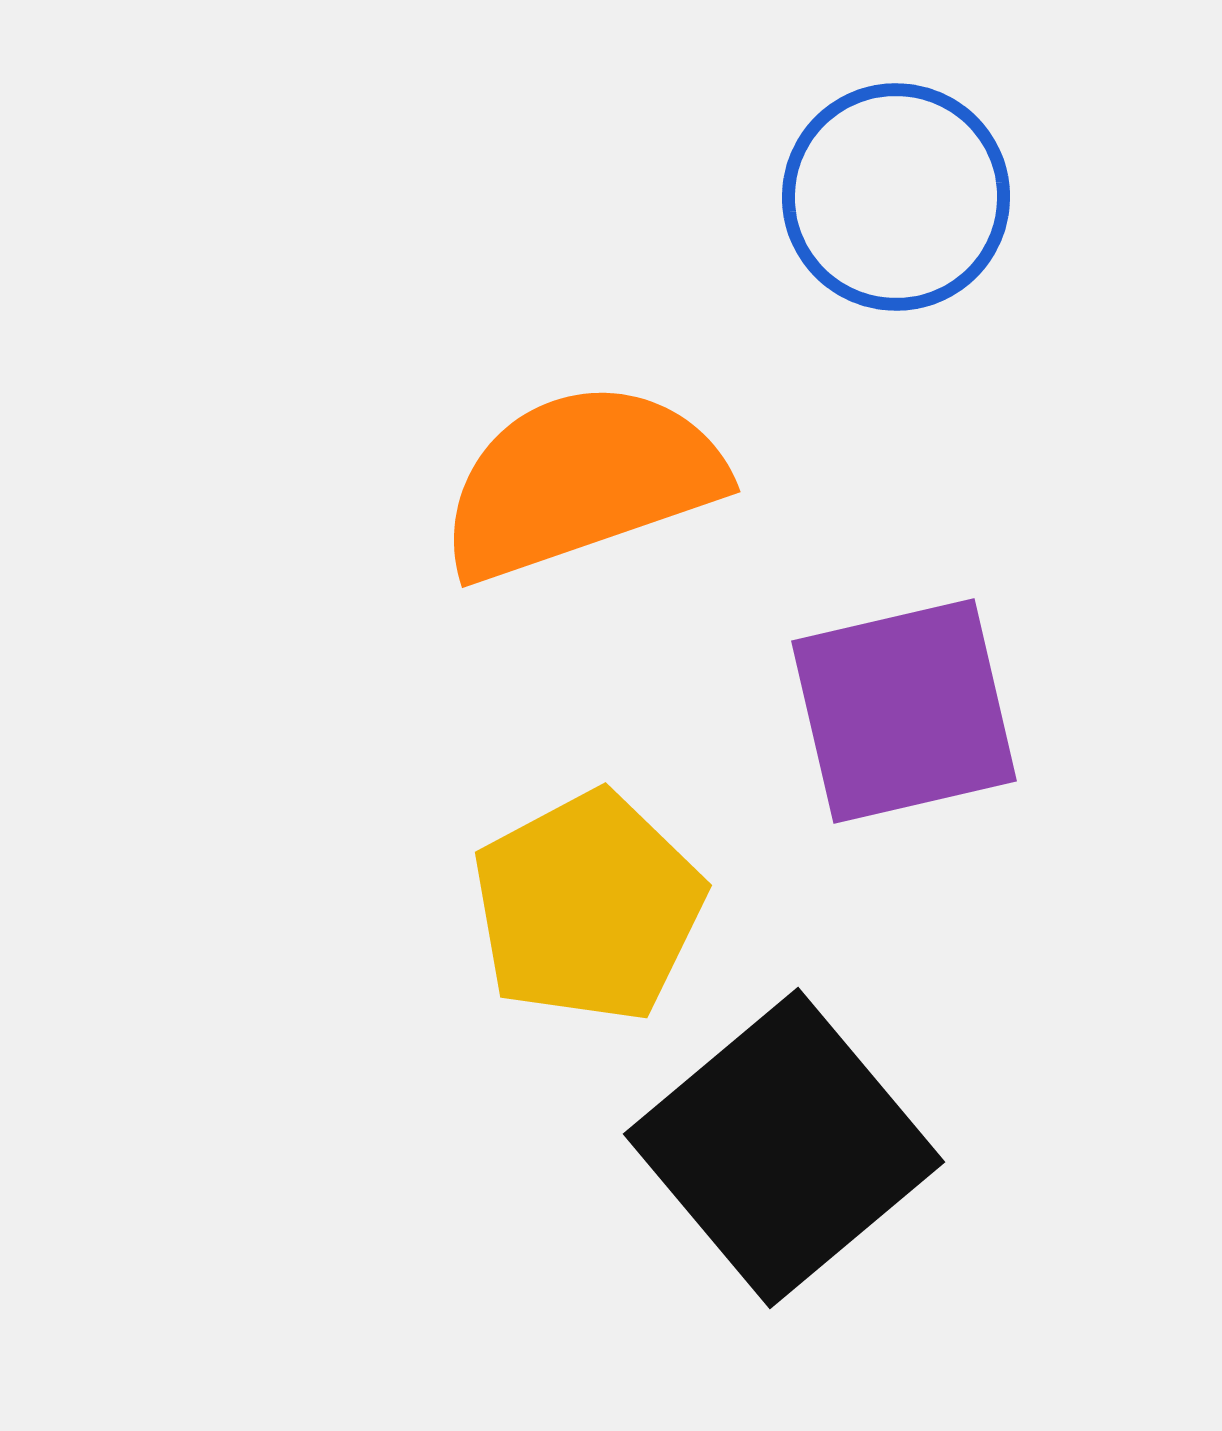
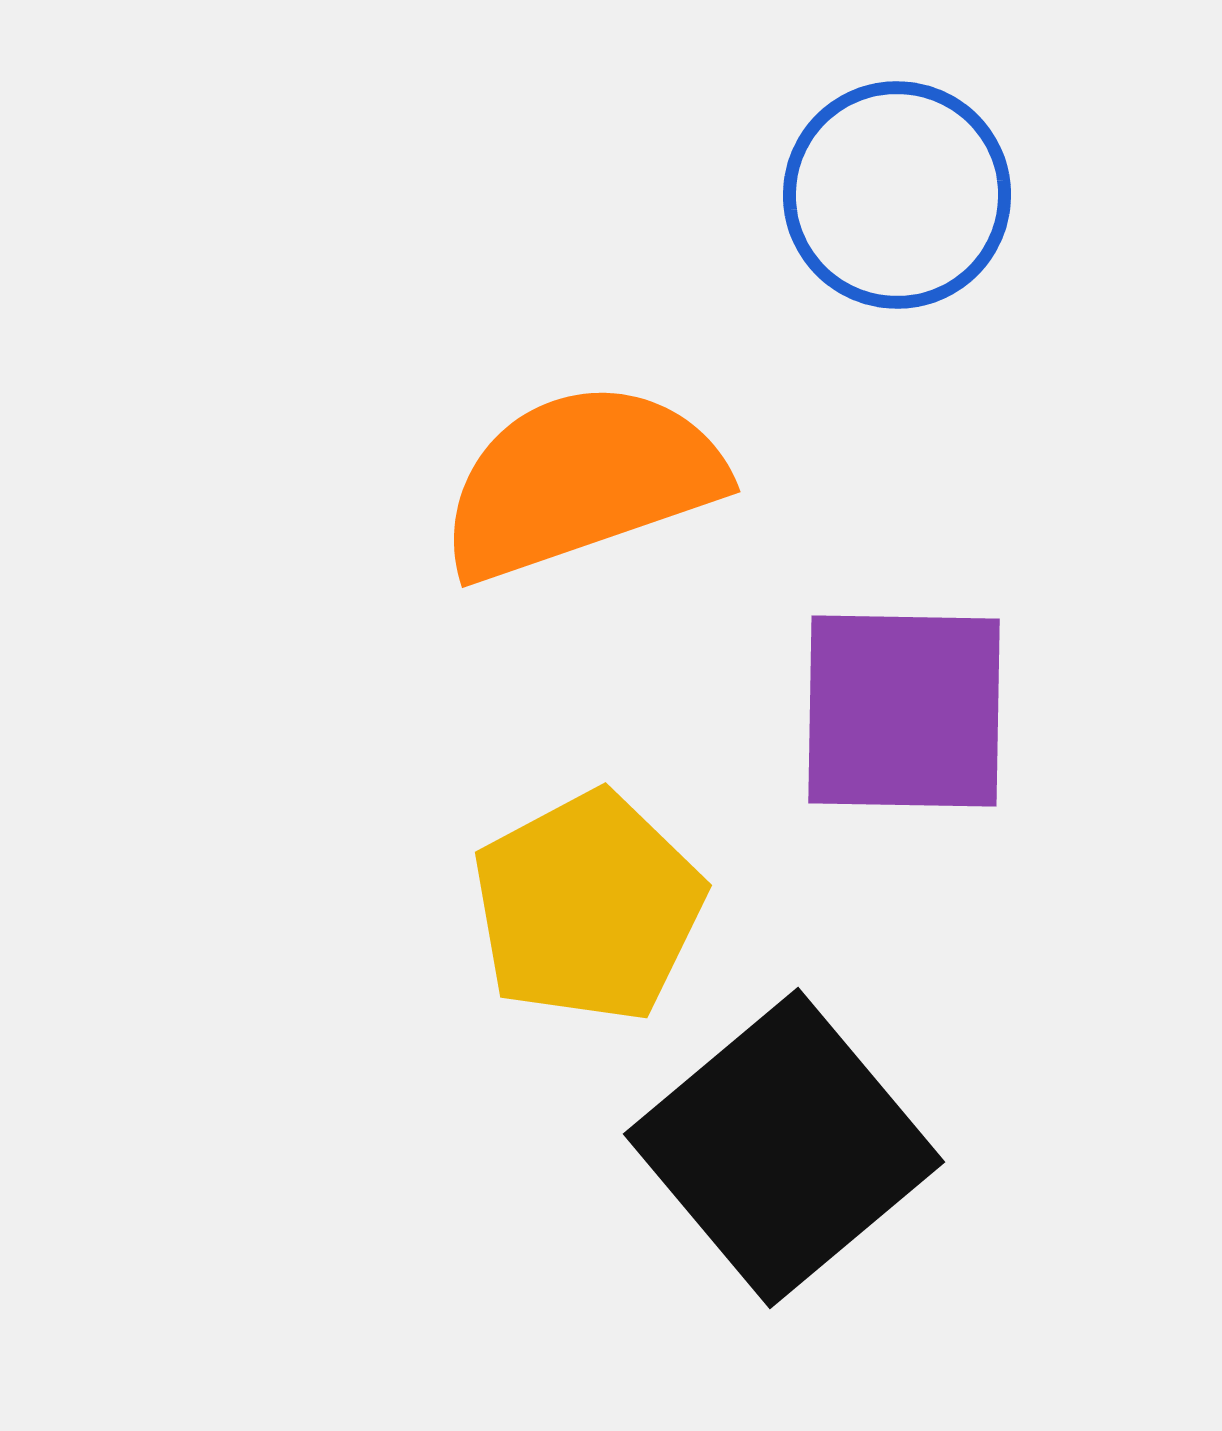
blue circle: moved 1 px right, 2 px up
purple square: rotated 14 degrees clockwise
